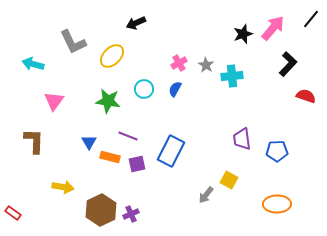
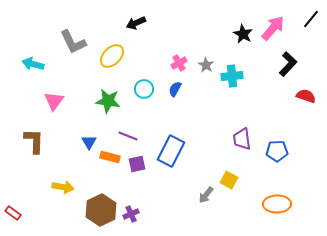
black star: rotated 24 degrees counterclockwise
